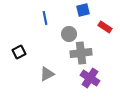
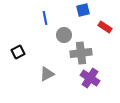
gray circle: moved 5 px left, 1 px down
black square: moved 1 px left
